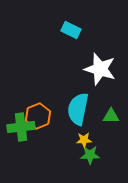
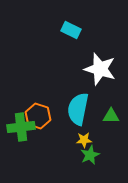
orange hexagon: rotated 20 degrees counterclockwise
green star: rotated 24 degrees counterclockwise
